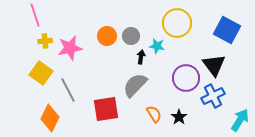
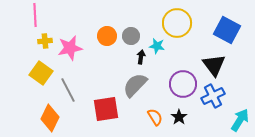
pink line: rotated 15 degrees clockwise
purple circle: moved 3 px left, 6 px down
orange semicircle: moved 1 px right, 3 px down
